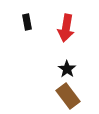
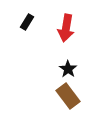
black rectangle: rotated 42 degrees clockwise
black star: moved 1 px right
